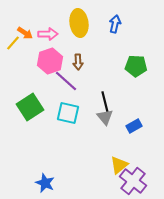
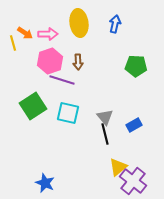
yellow line: rotated 56 degrees counterclockwise
purple line: moved 4 px left, 1 px up; rotated 25 degrees counterclockwise
black line: moved 32 px down
green square: moved 3 px right, 1 px up
blue rectangle: moved 1 px up
yellow triangle: moved 1 px left, 2 px down
